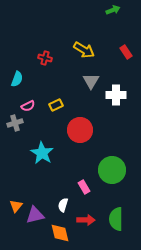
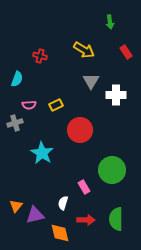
green arrow: moved 3 px left, 12 px down; rotated 104 degrees clockwise
red cross: moved 5 px left, 2 px up
pink semicircle: moved 1 px right, 1 px up; rotated 24 degrees clockwise
white semicircle: moved 2 px up
